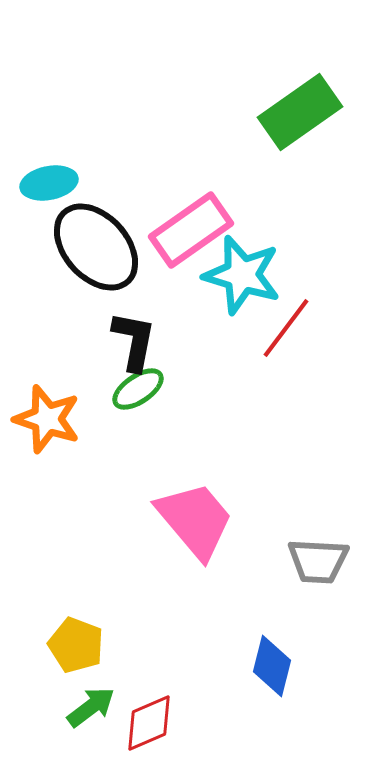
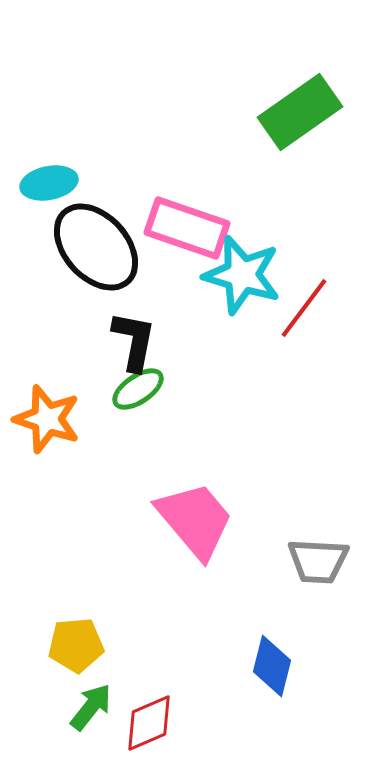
pink rectangle: moved 4 px left, 2 px up; rotated 54 degrees clockwise
red line: moved 18 px right, 20 px up
yellow pentagon: rotated 26 degrees counterclockwise
green arrow: rotated 15 degrees counterclockwise
